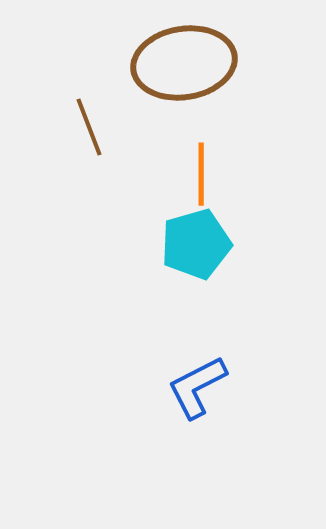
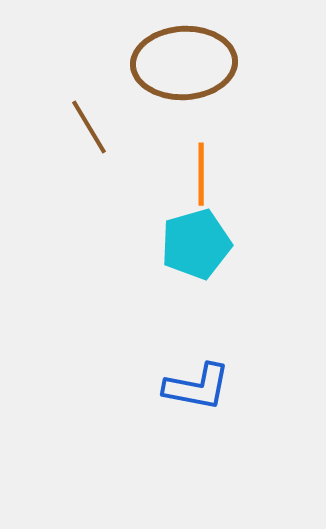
brown ellipse: rotated 6 degrees clockwise
brown line: rotated 10 degrees counterclockwise
blue L-shape: rotated 142 degrees counterclockwise
